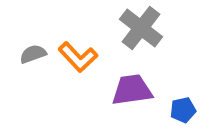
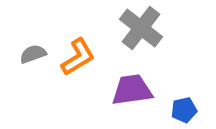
orange L-shape: rotated 78 degrees counterclockwise
blue pentagon: moved 1 px right
